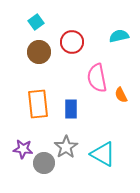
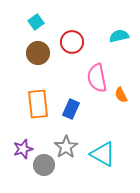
brown circle: moved 1 px left, 1 px down
blue rectangle: rotated 24 degrees clockwise
purple star: rotated 24 degrees counterclockwise
gray circle: moved 2 px down
